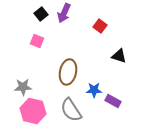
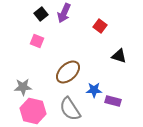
brown ellipse: rotated 35 degrees clockwise
purple rectangle: rotated 14 degrees counterclockwise
gray semicircle: moved 1 px left, 1 px up
